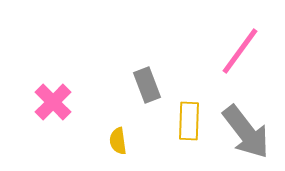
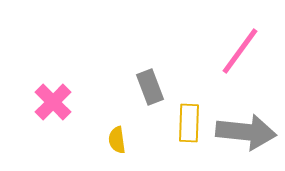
gray rectangle: moved 3 px right, 2 px down
yellow rectangle: moved 2 px down
gray arrow: rotated 46 degrees counterclockwise
yellow semicircle: moved 1 px left, 1 px up
